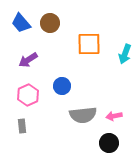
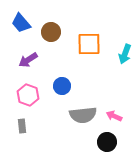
brown circle: moved 1 px right, 9 px down
pink hexagon: rotated 15 degrees counterclockwise
pink arrow: rotated 35 degrees clockwise
black circle: moved 2 px left, 1 px up
